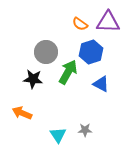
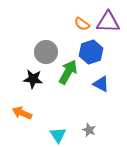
orange semicircle: moved 2 px right
gray star: moved 4 px right; rotated 24 degrees clockwise
